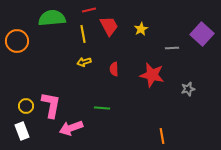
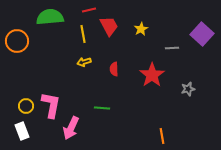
green semicircle: moved 2 px left, 1 px up
red star: rotated 25 degrees clockwise
pink arrow: rotated 45 degrees counterclockwise
